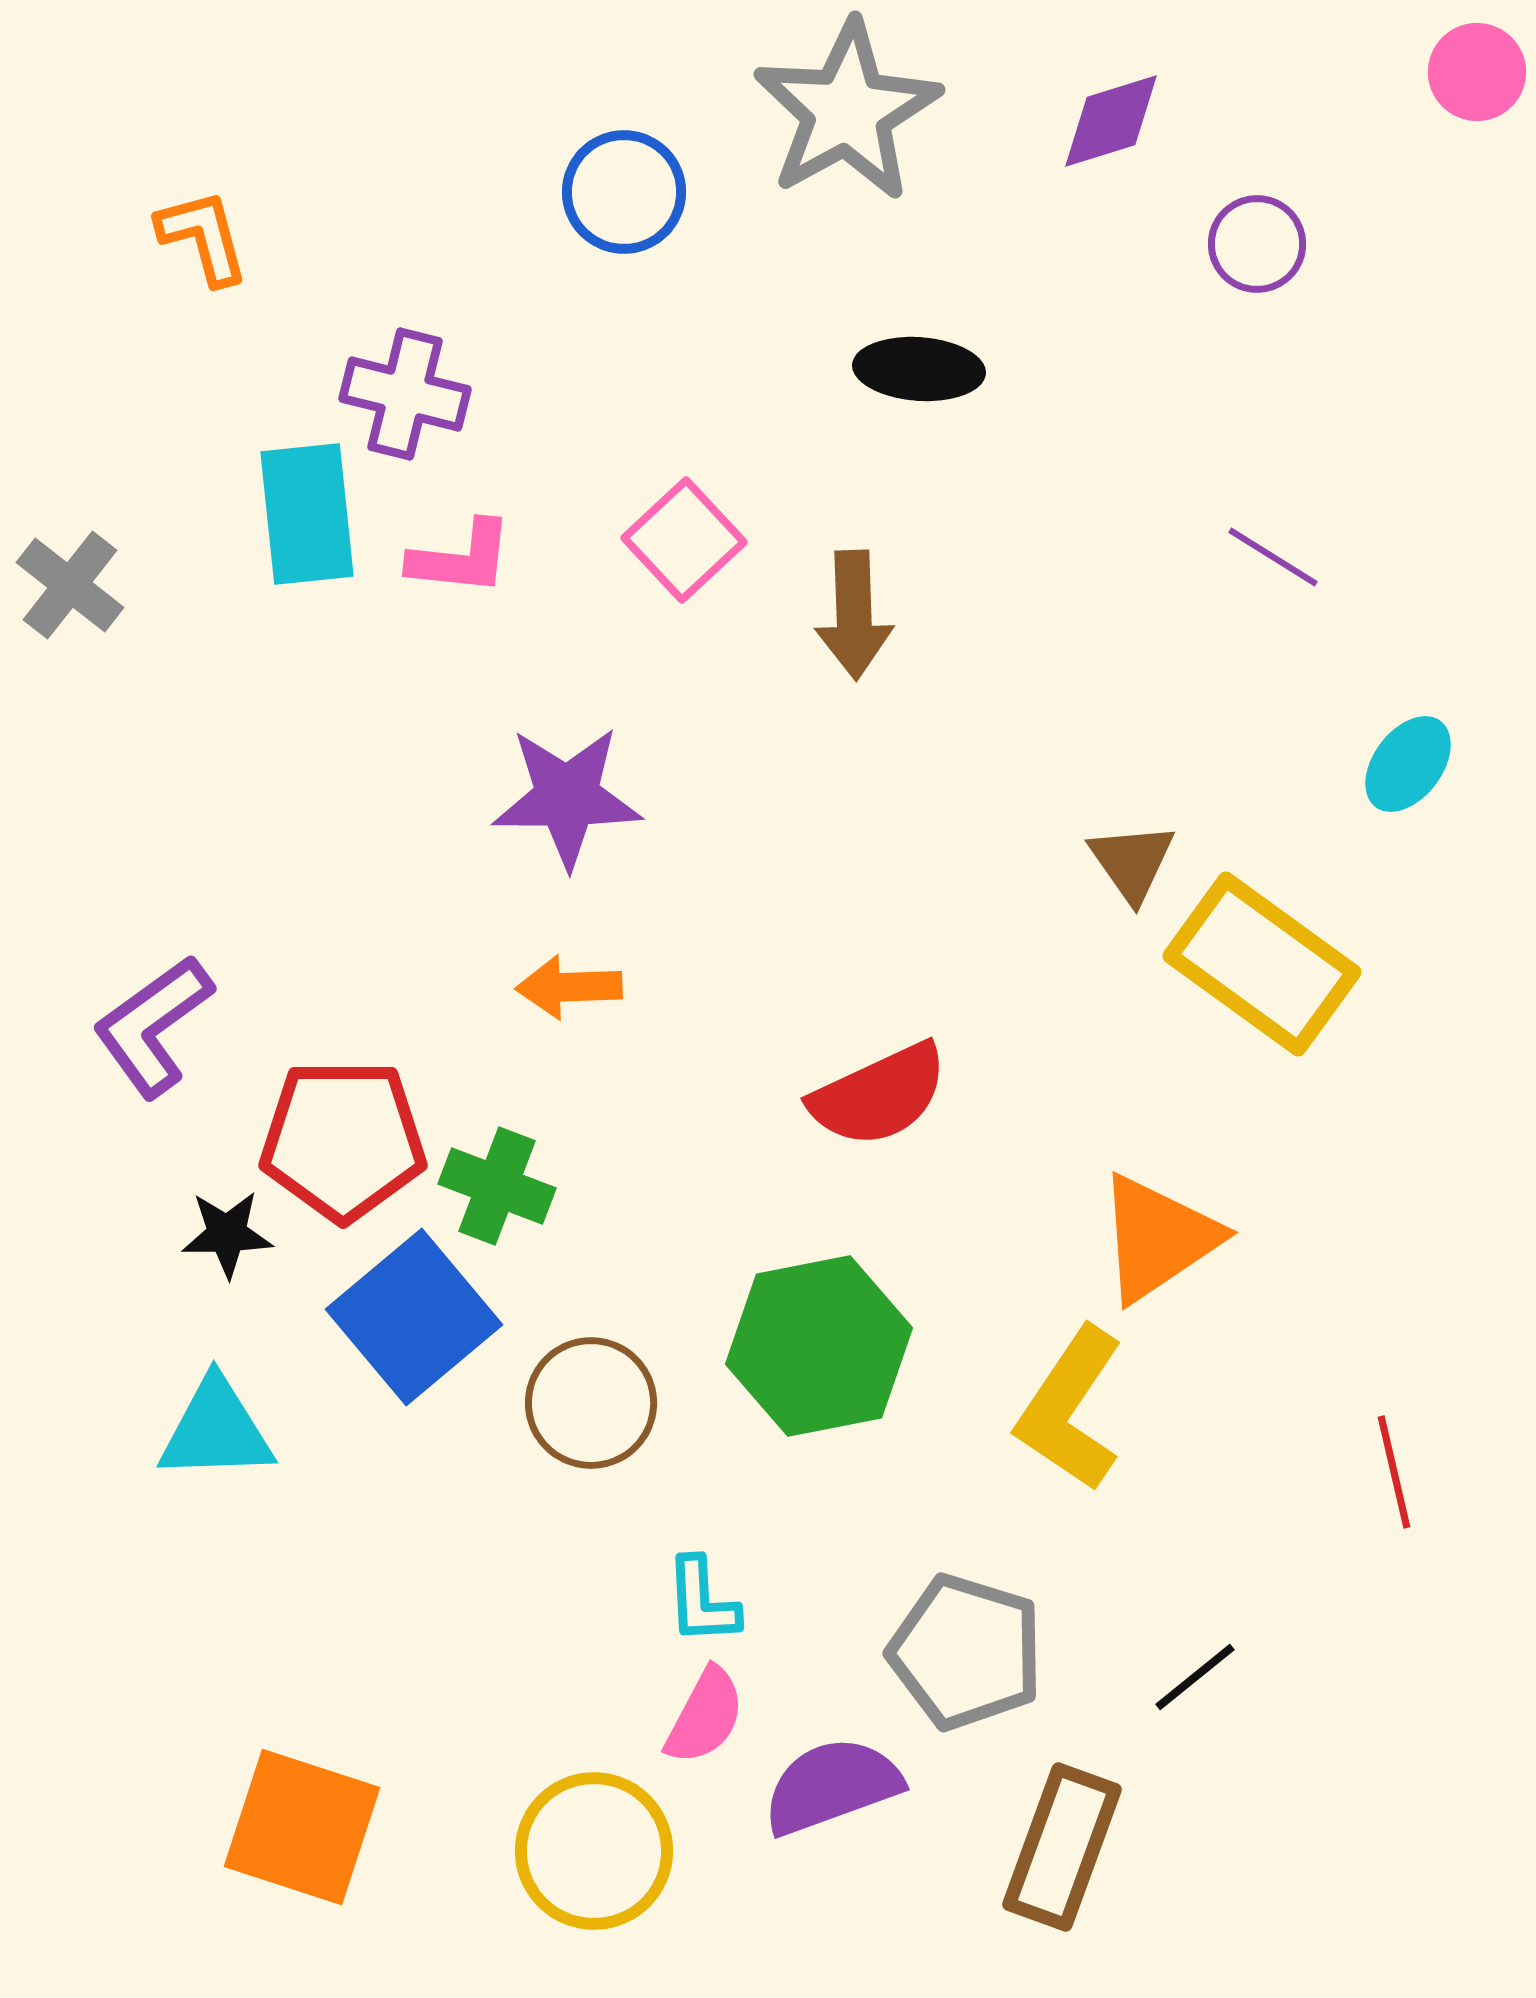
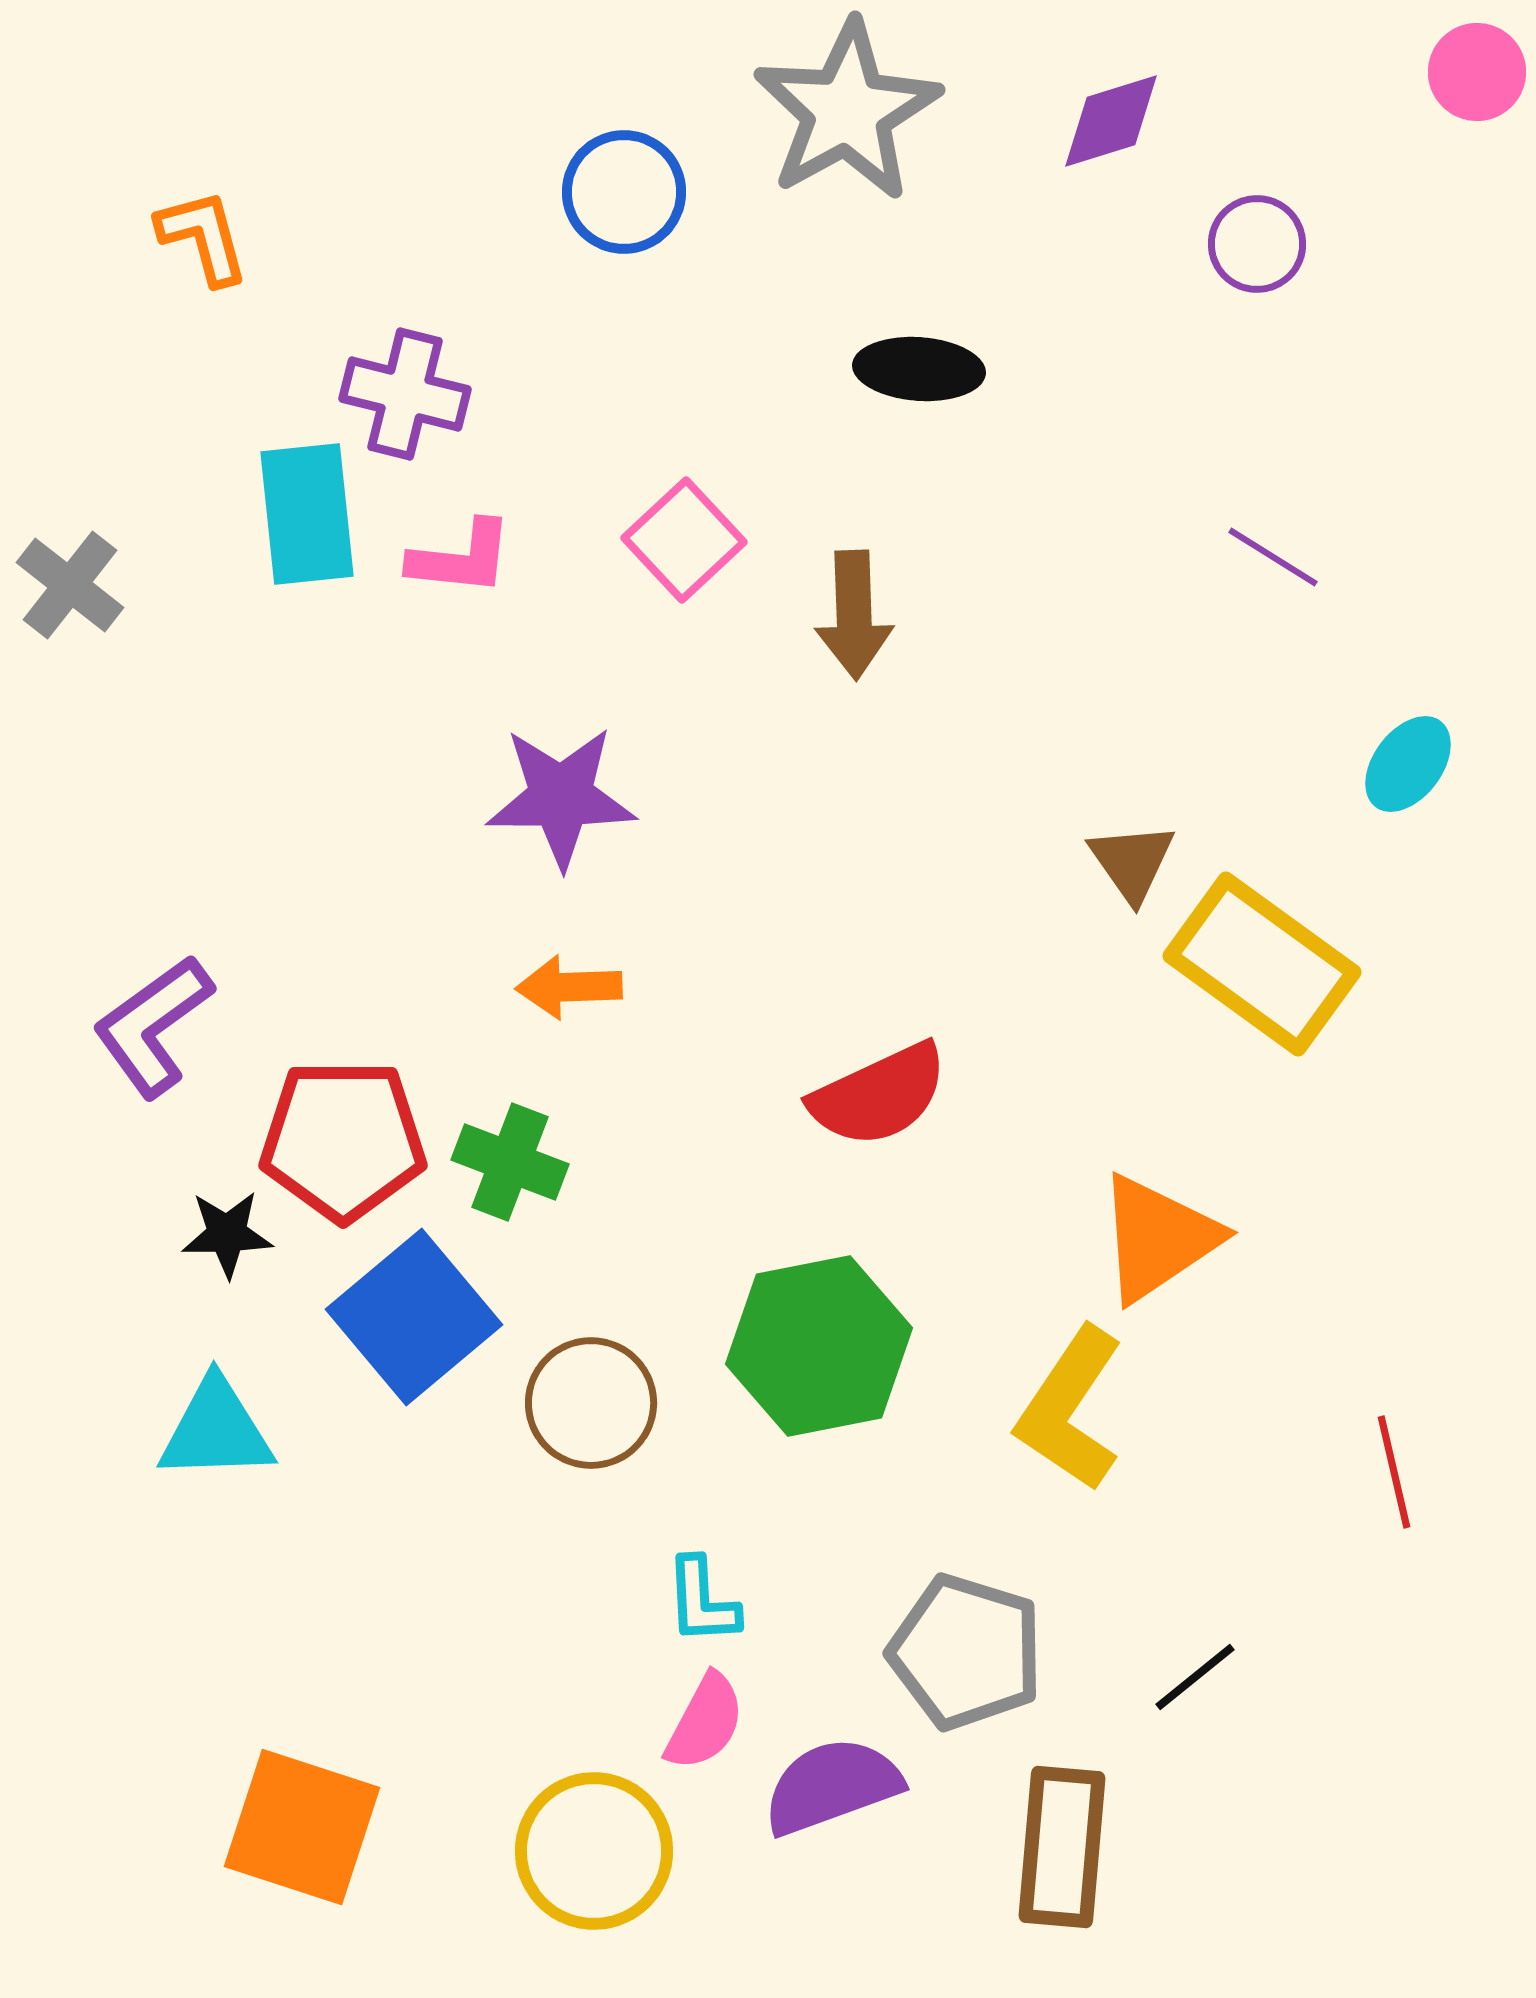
purple star: moved 6 px left
green cross: moved 13 px right, 24 px up
pink semicircle: moved 6 px down
brown rectangle: rotated 15 degrees counterclockwise
